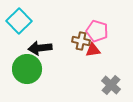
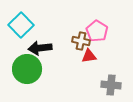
cyan square: moved 2 px right, 4 px down
pink pentagon: rotated 15 degrees clockwise
red triangle: moved 4 px left, 6 px down
gray cross: rotated 36 degrees counterclockwise
